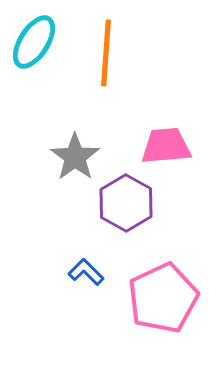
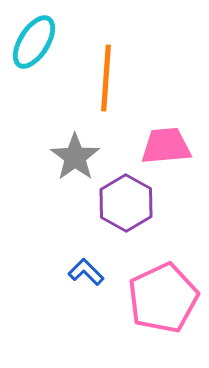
orange line: moved 25 px down
